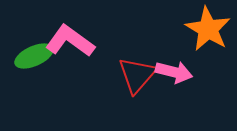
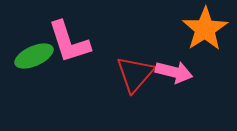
orange star: moved 3 px left; rotated 9 degrees clockwise
pink L-shape: moved 1 px left, 1 px down; rotated 144 degrees counterclockwise
red triangle: moved 2 px left, 1 px up
